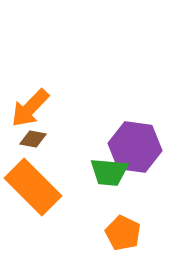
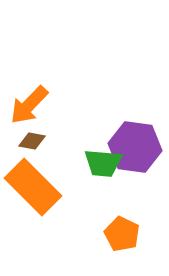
orange arrow: moved 1 px left, 3 px up
brown diamond: moved 1 px left, 2 px down
green trapezoid: moved 6 px left, 9 px up
orange pentagon: moved 1 px left, 1 px down
